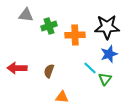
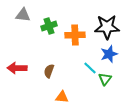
gray triangle: moved 3 px left
